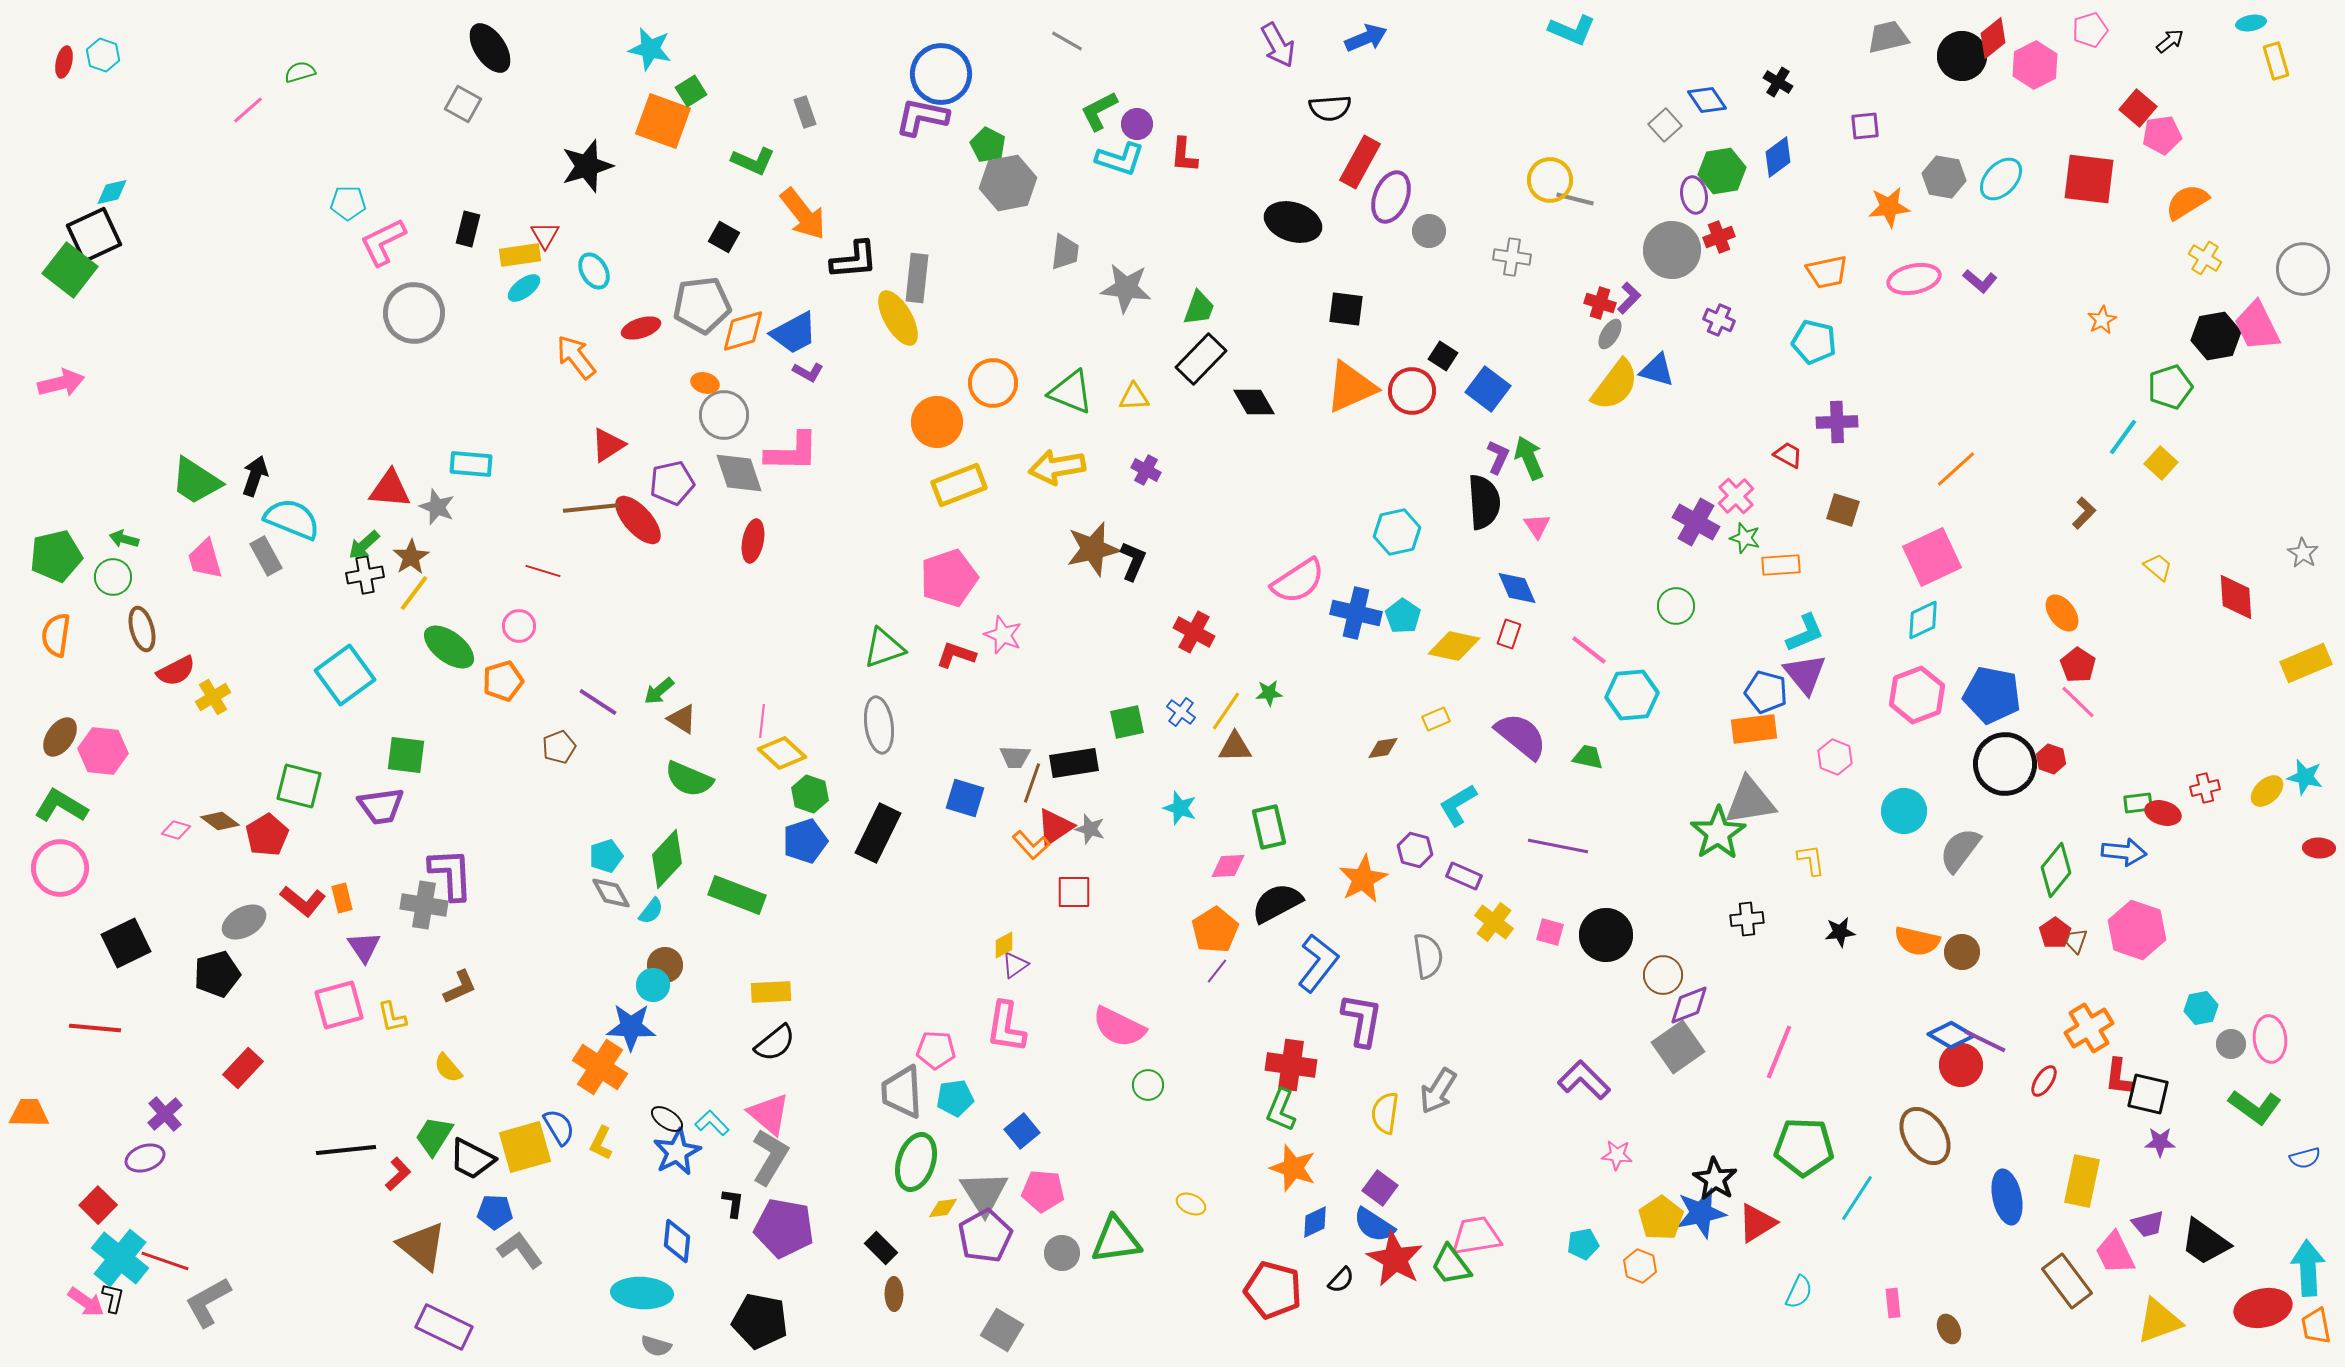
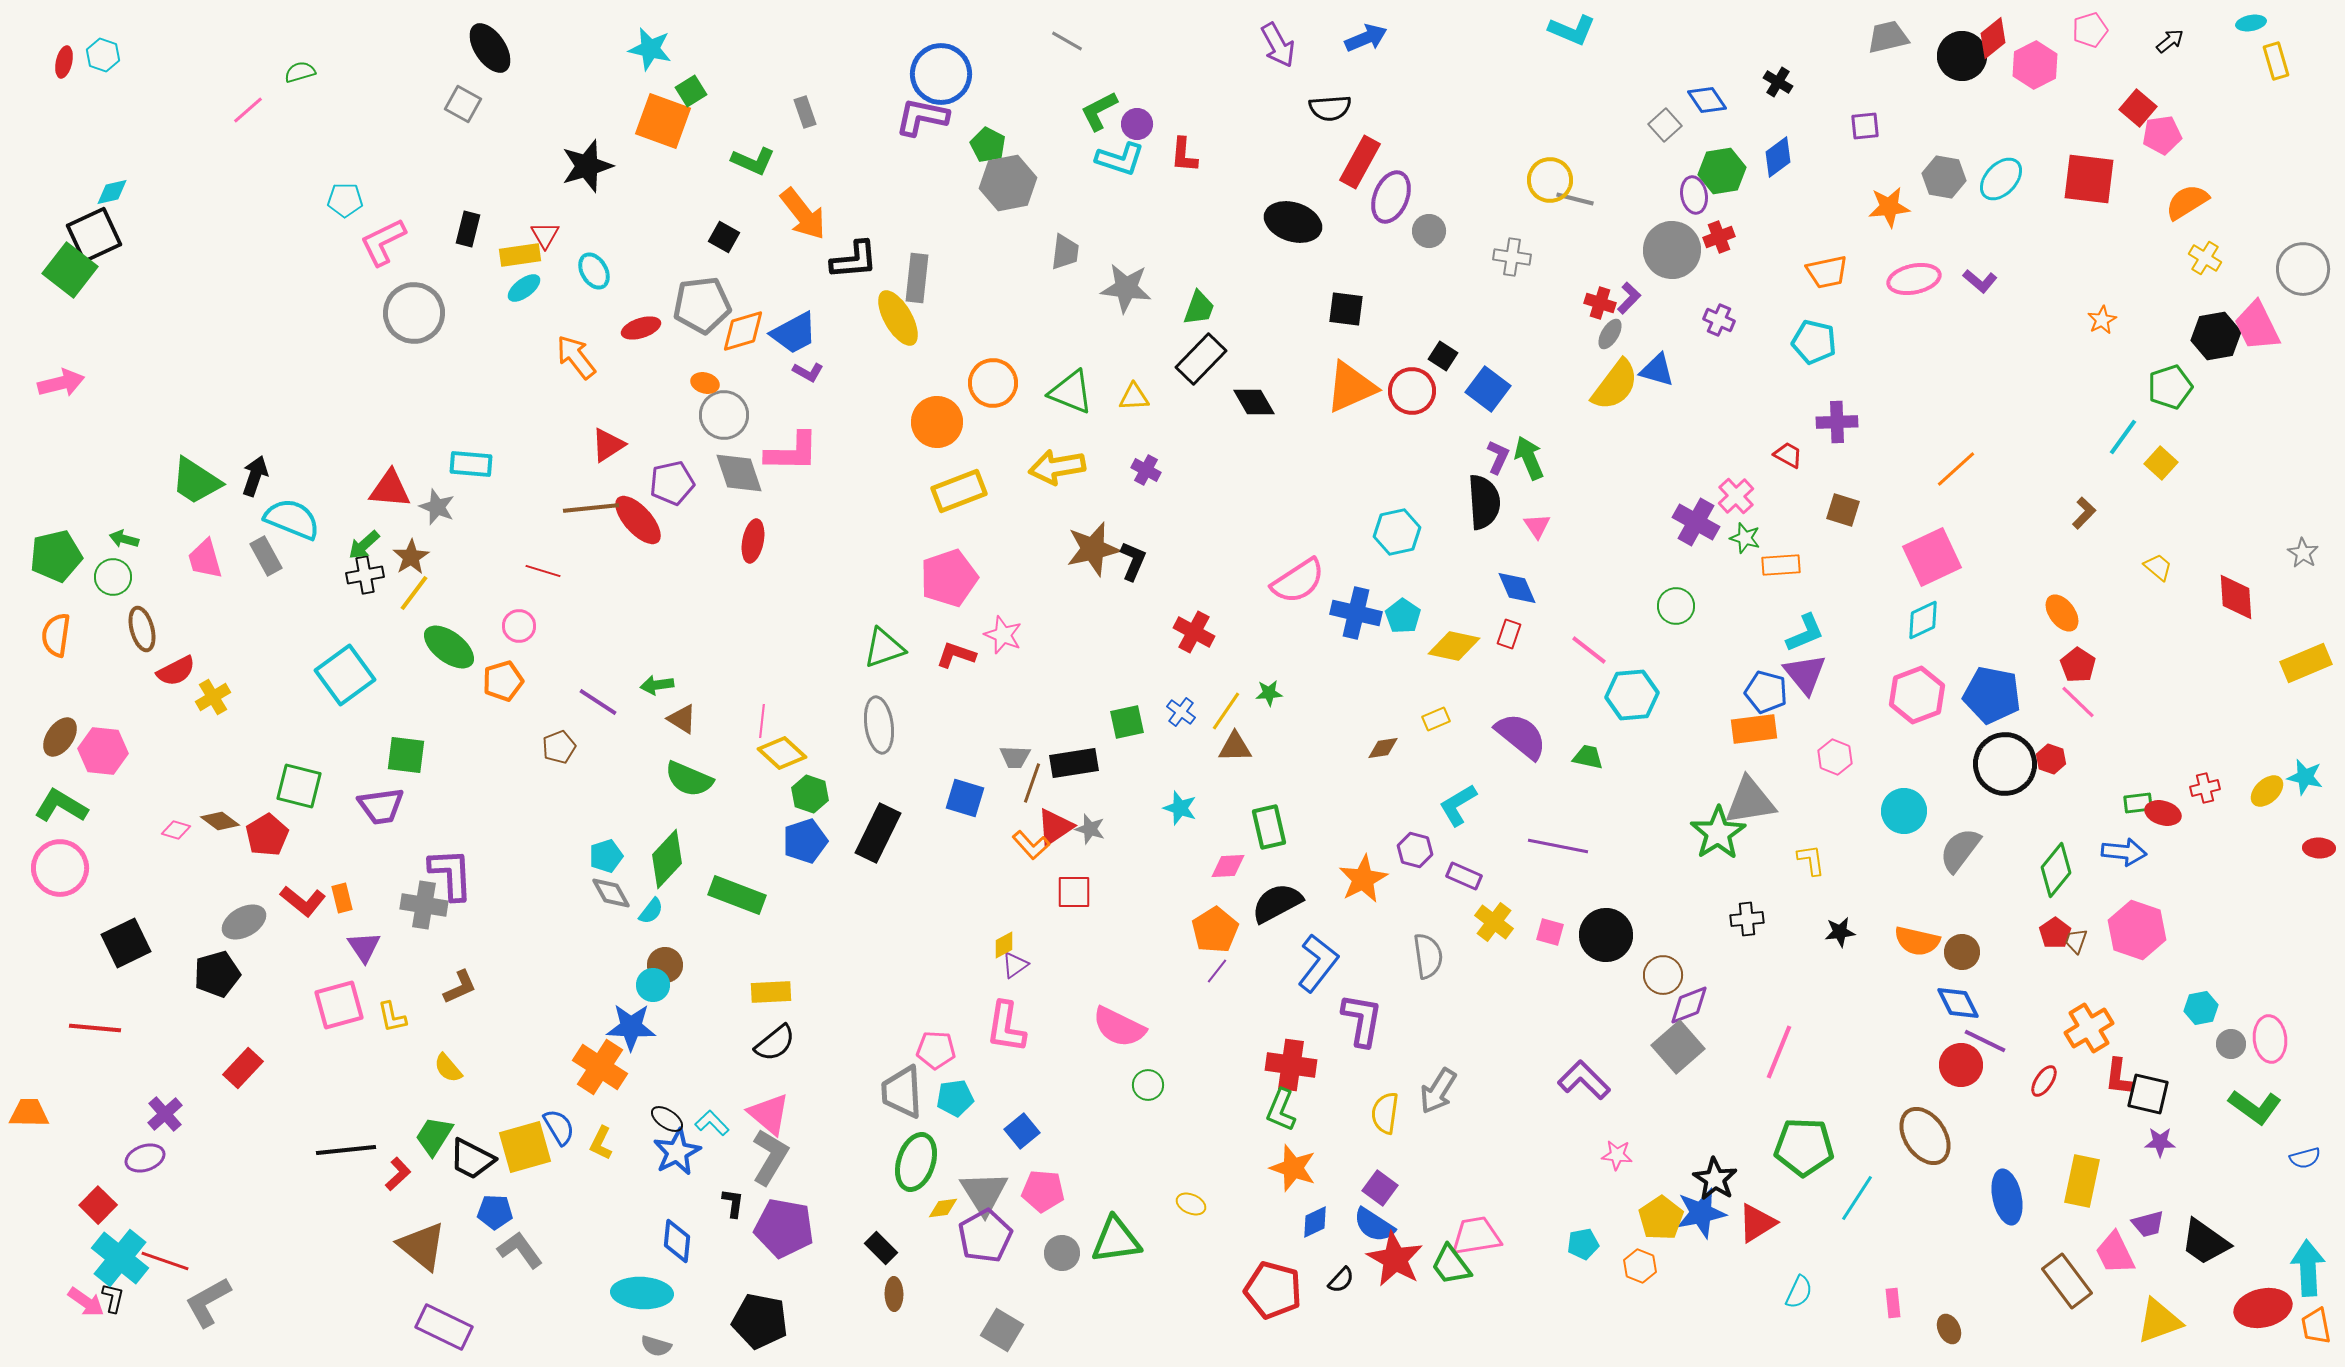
cyan pentagon at (348, 203): moved 3 px left, 3 px up
yellow rectangle at (959, 485): moved 6 px down
green arrow at (659, 691): moved 2 px left, 6 px up; rotated 32 degrees clockwise
blue diamond at (1951, 1035): moved 7 px right, 32 px up; rotated 33 degrees clockwise
gray square at (1678, 1047): rotated 6 degrees counterclockwise
